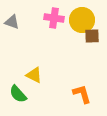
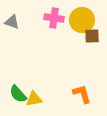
yellow triangle: moved 24 px down; rotated 36 degrees counterclockwise
